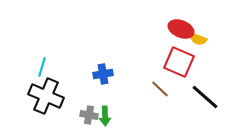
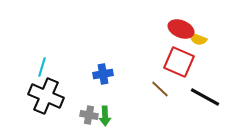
black line: rotated 12 degrees counterclockwise
